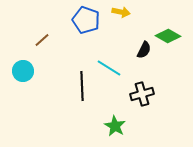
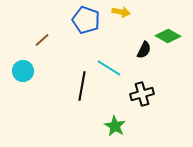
black line: rotated 12 degrees clockwise
